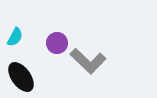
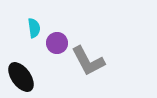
cyan semicircle: moved 19 px right, 9 px up; rotated 36 degrees counterclockwise
gray L-shape: rotated 18 degrees clockwise
